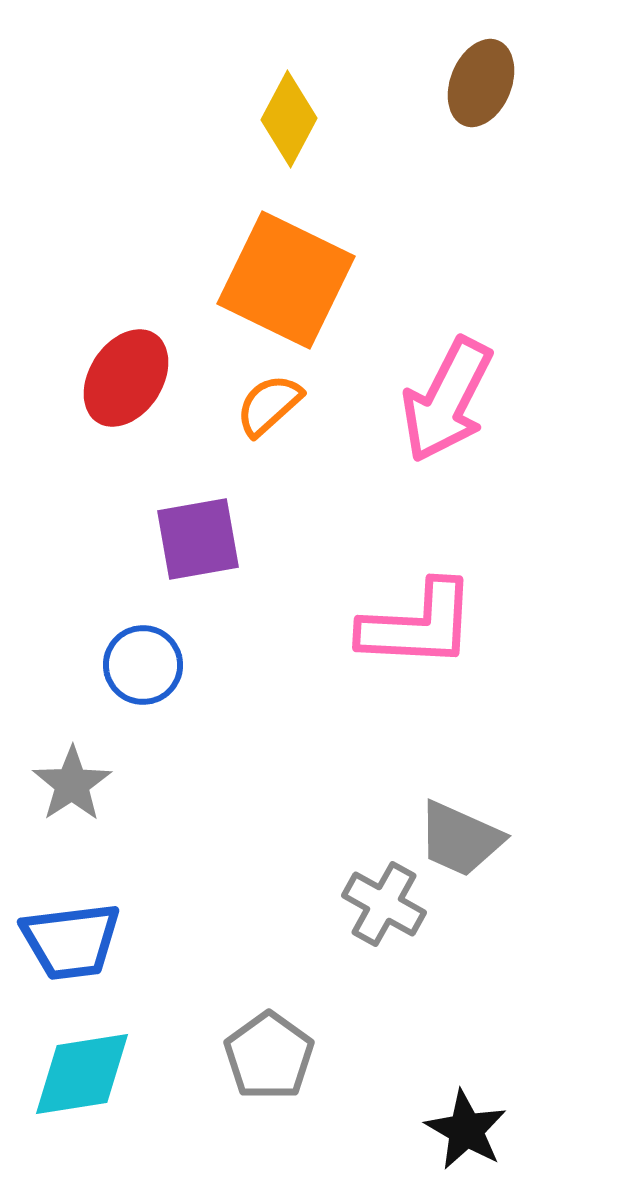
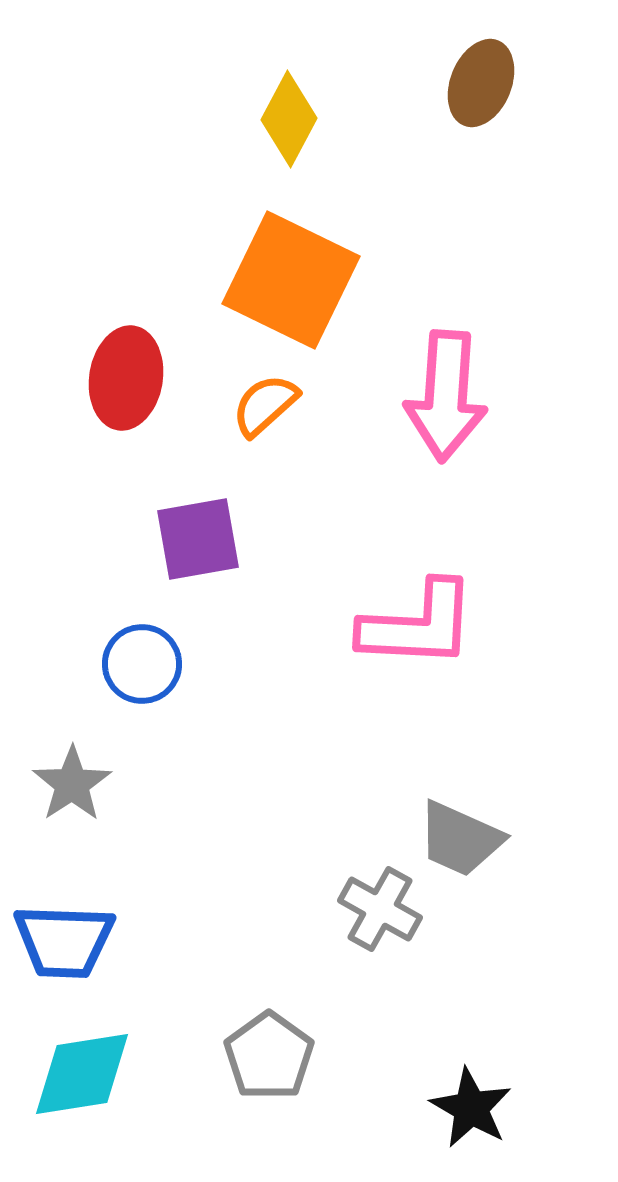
orange square: moved 5 px right
red ellipse: rotated 24 degrees counterclockwise
pink arrow: moved 1 px left, 4 px up; rotated 23 degrees counterclockwise
orange semicircle: moved 4 px left
blue circle: moved 1 px left, 1 px up
gray cross: moved 4 px left, 5 px down
blue trapezoid: moved 7 px left; rotated 9 degrees clockwise
black star: moved 5 px right, 22 px up
